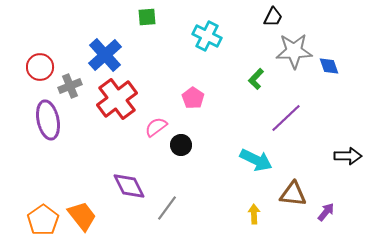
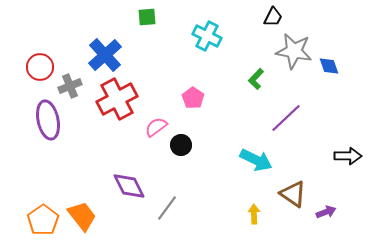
gray star: rotated 12 degrees clockwise
red cross: rotated 9 degrees clockwise
brown triangle: rotated 28 degrees clockwise
purple arrow: rotated 30 degrees clockwise
